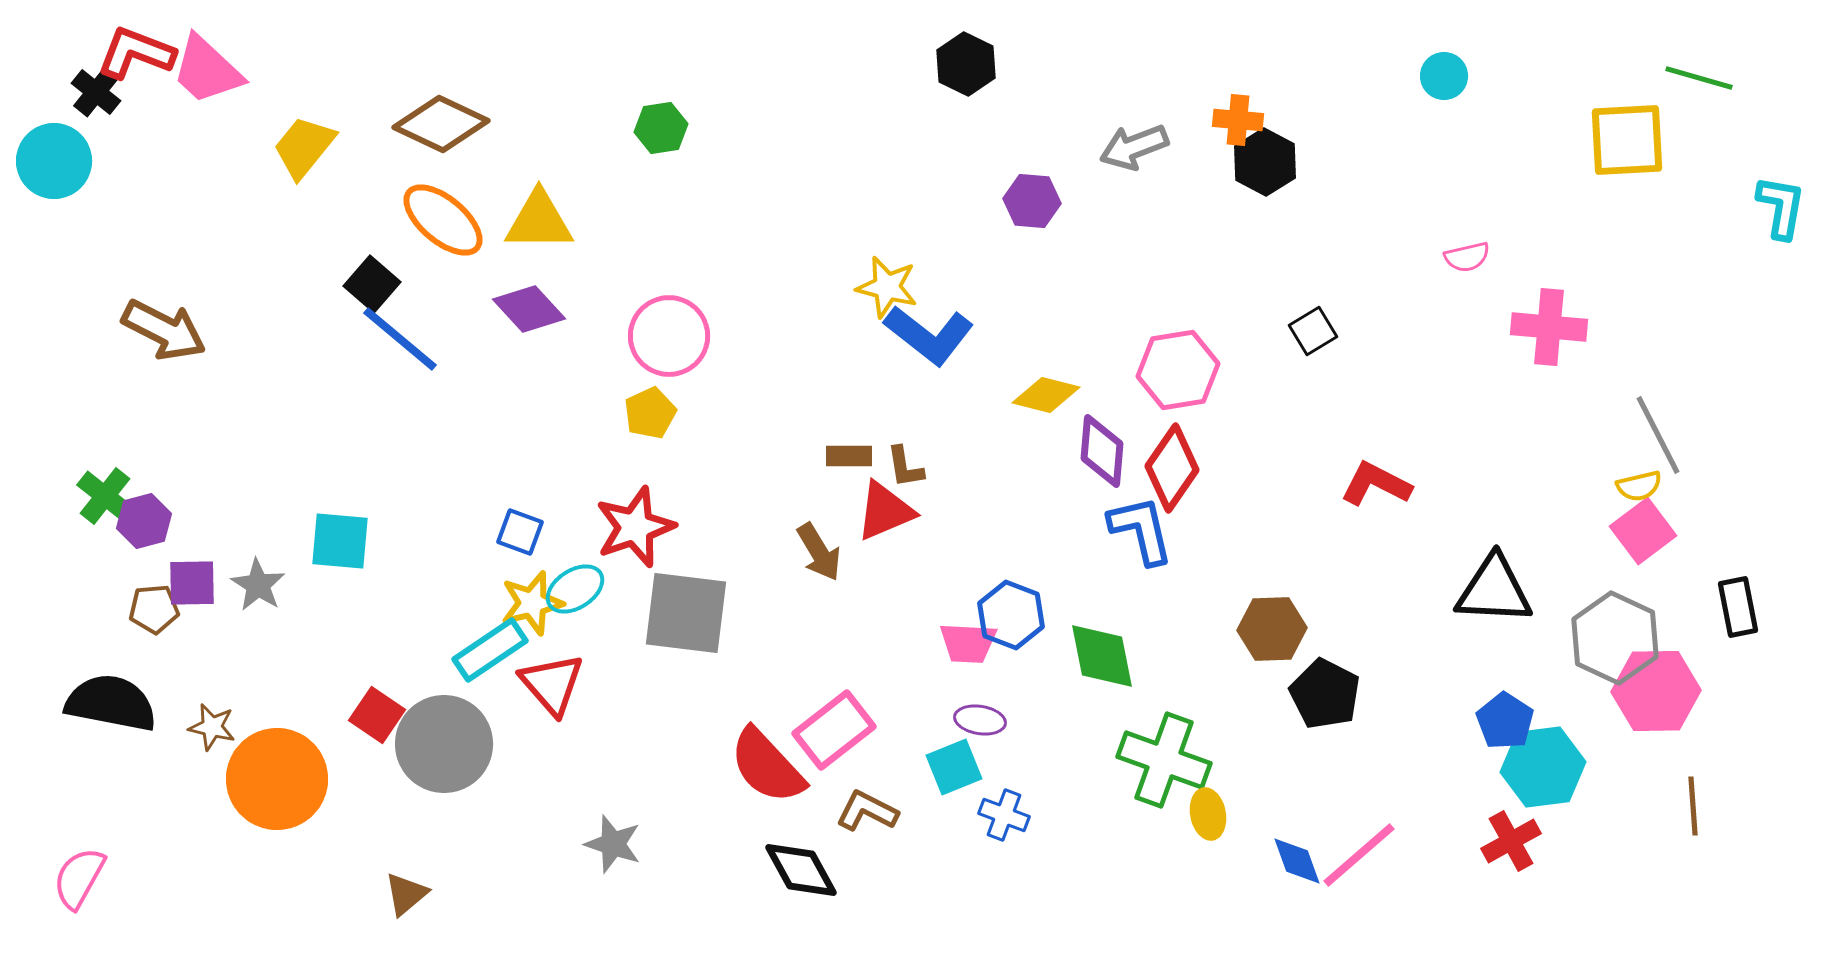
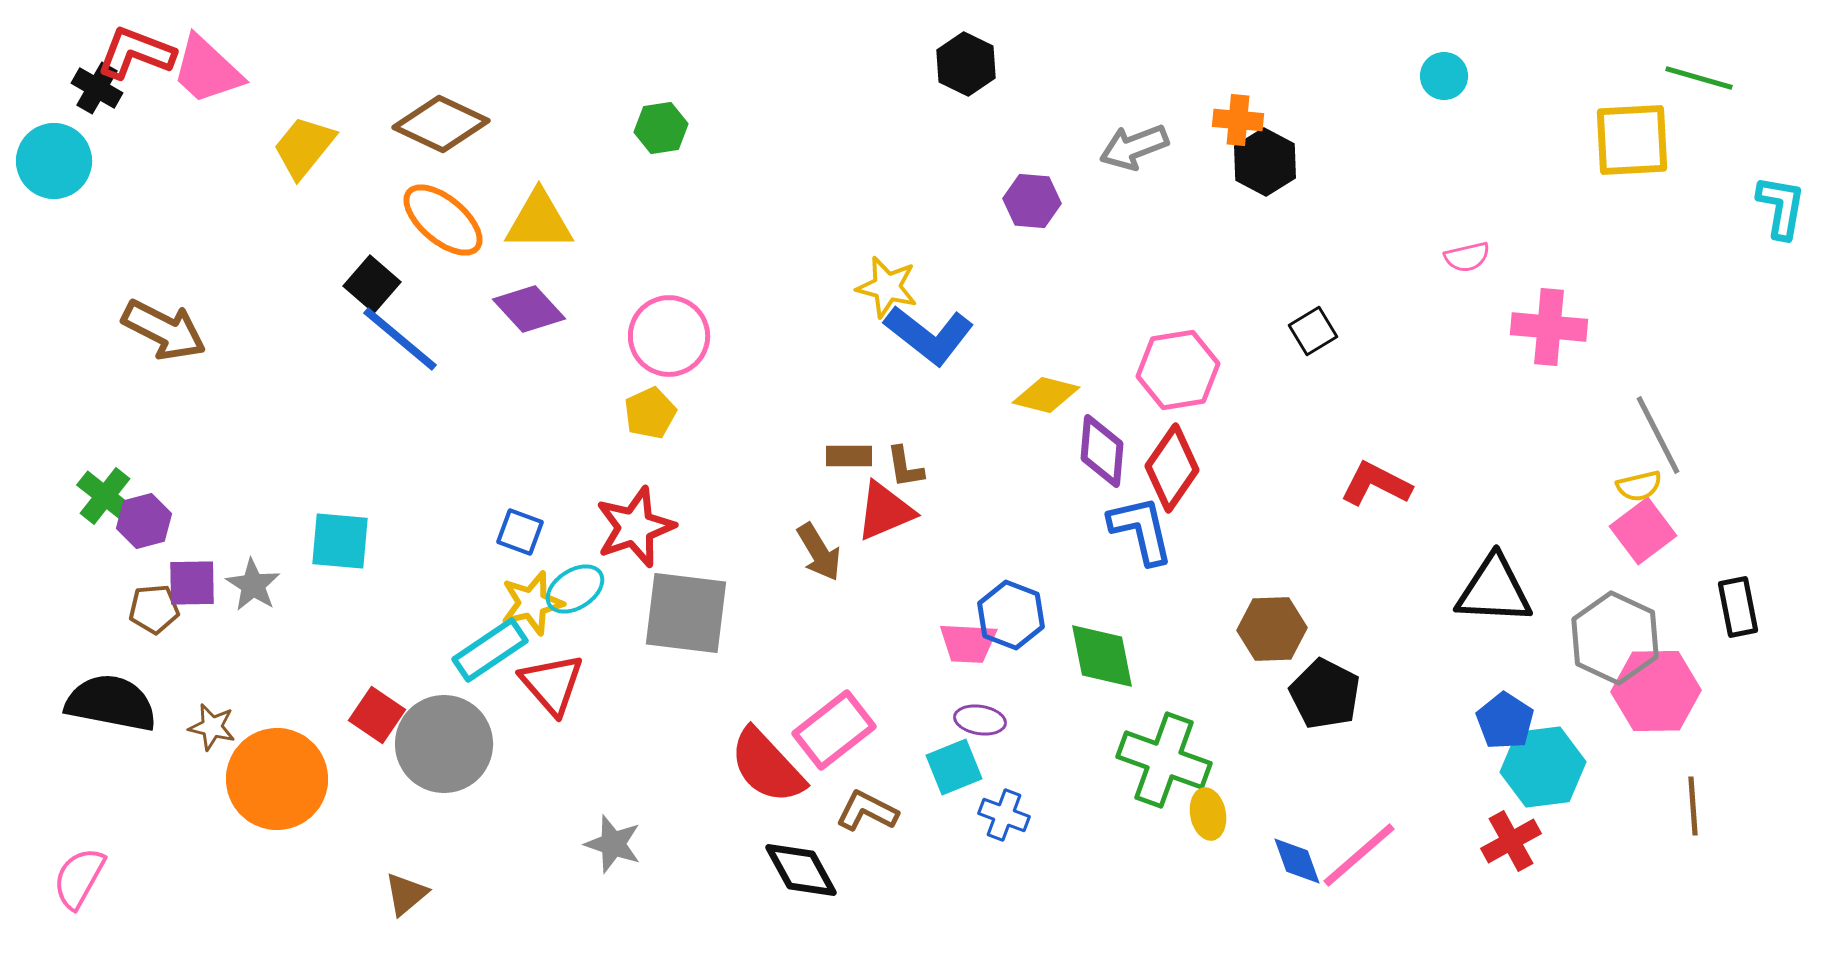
black cross at (96, 92): moved 1 px right, 4 px up; rotated 9 degrees counterclockwise
yellow square at (1627, 140): moved 5 px right
gray star at (258, 585): moved 5 px left
